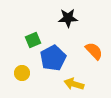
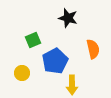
black star: rotated 18 degrees clockwise
orange semicircle: moved 1 px left, 2 px up; rotated 30 degrees clockwise
blue pentagon: moved 2 px right, 3 px down
yellow arrow: moved 2 px left, 1 px down; rotated 108 degrees counterclockwise
